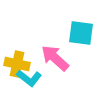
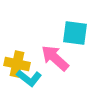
cyan square: moved 6 px left
